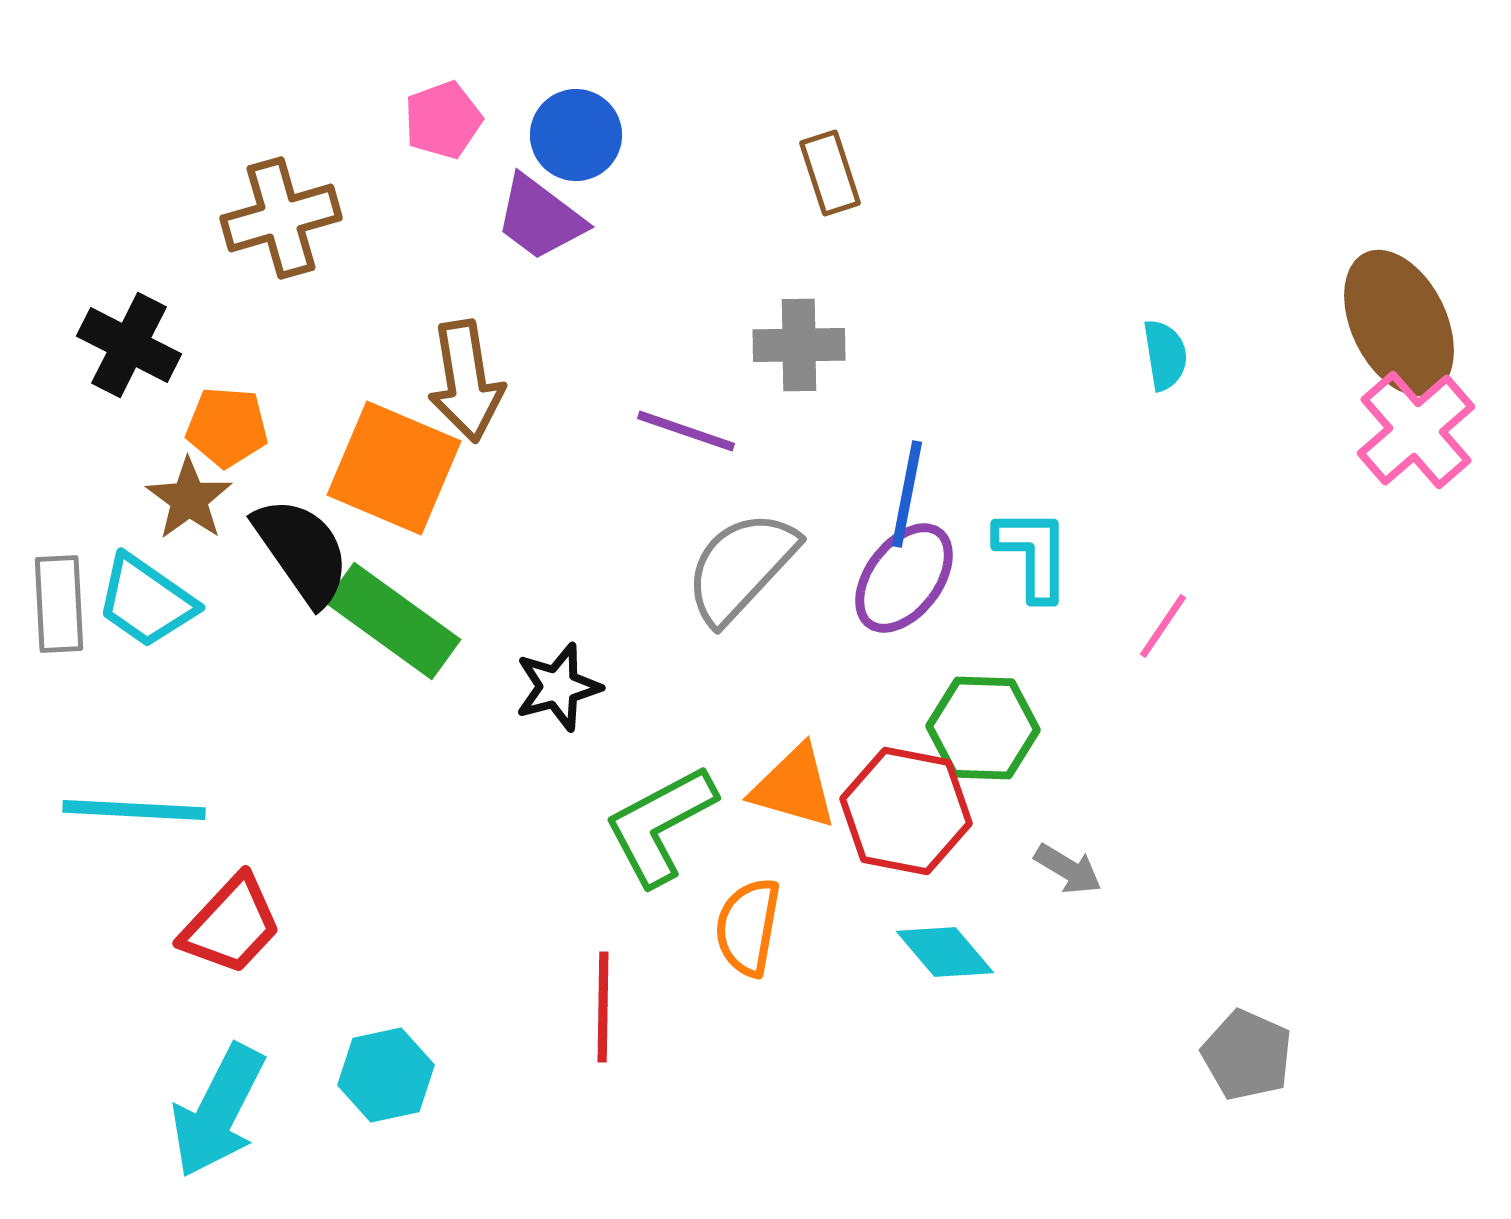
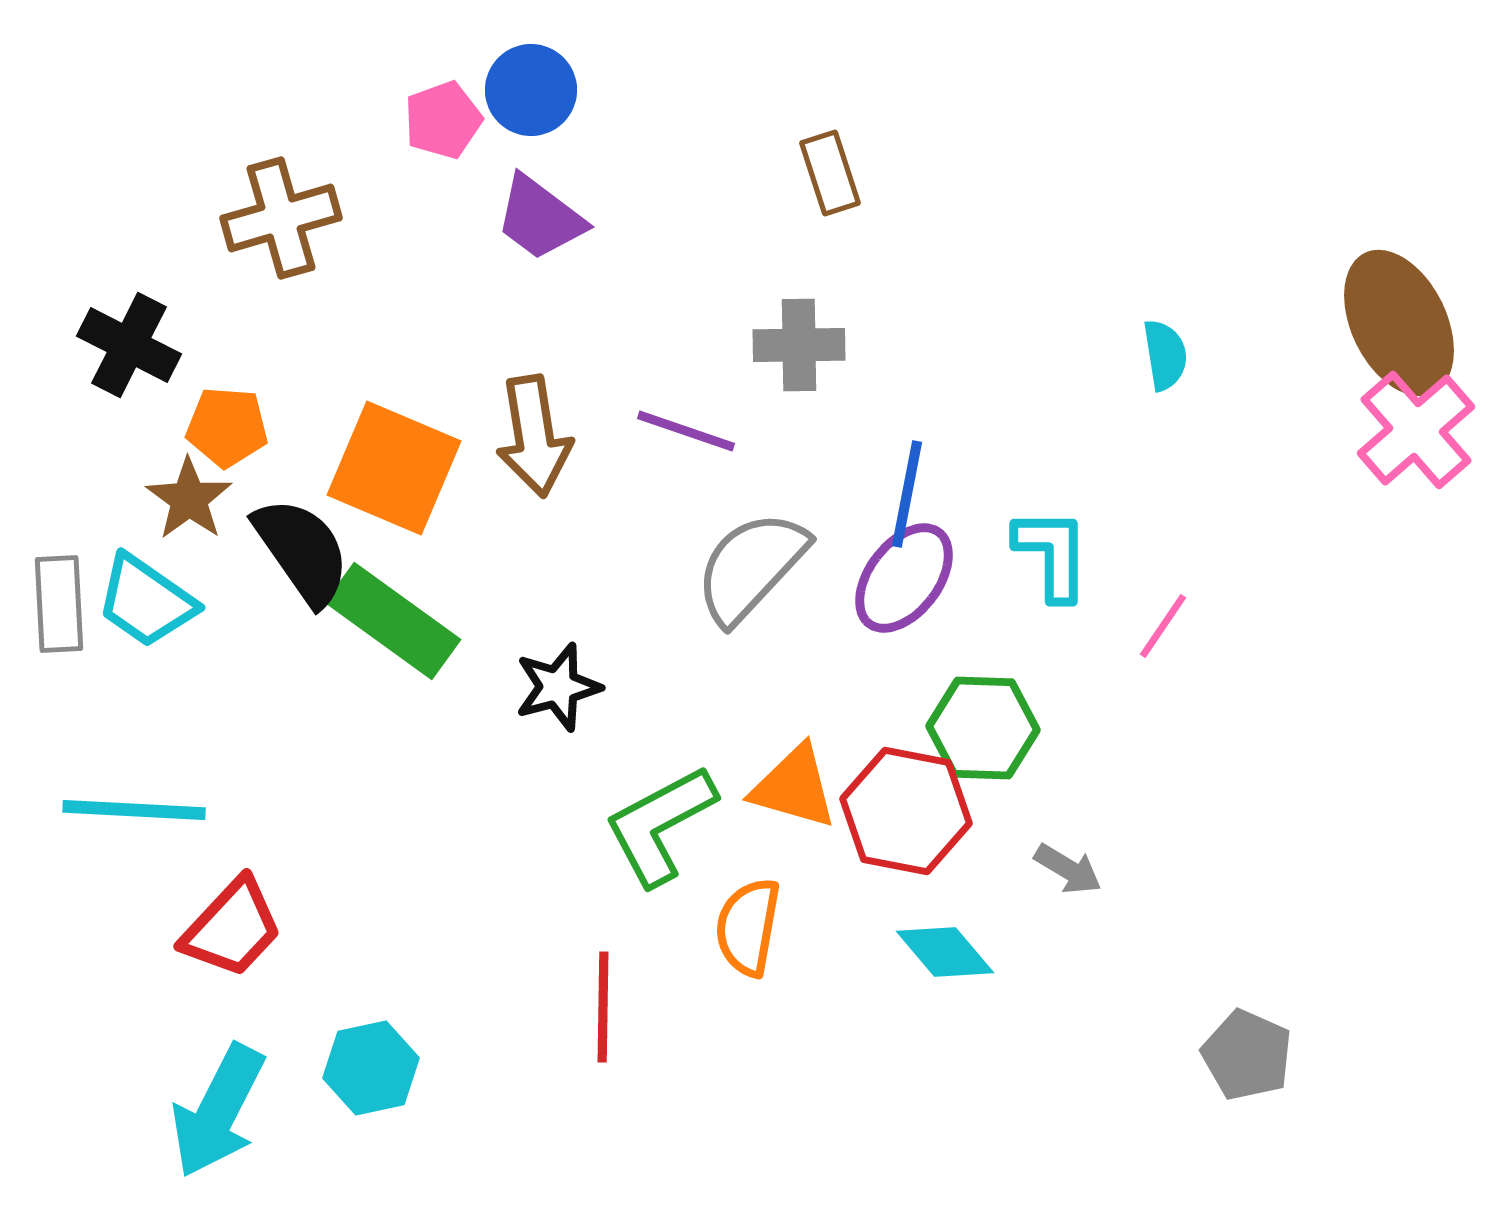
blue circle: moved 45 px left, 45 px up
brown arrow: moved 68 px right, 55 px down
cyan L-shape: moved 19 px right
gray semicircle: moved 10 px right
red trapezoid: moved 1 px right, 3 px down
cyan hexagon: moved 15 px left, 7 px up
